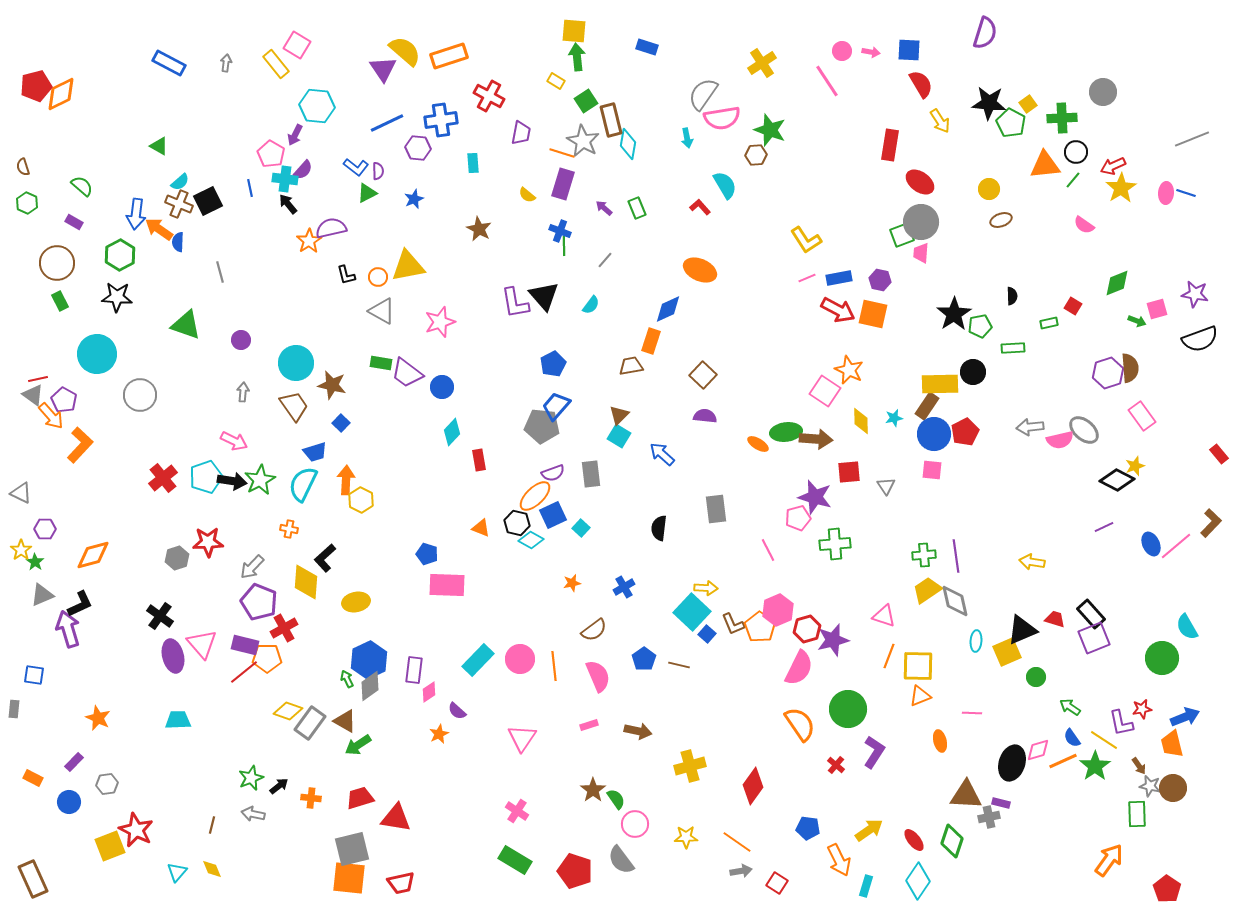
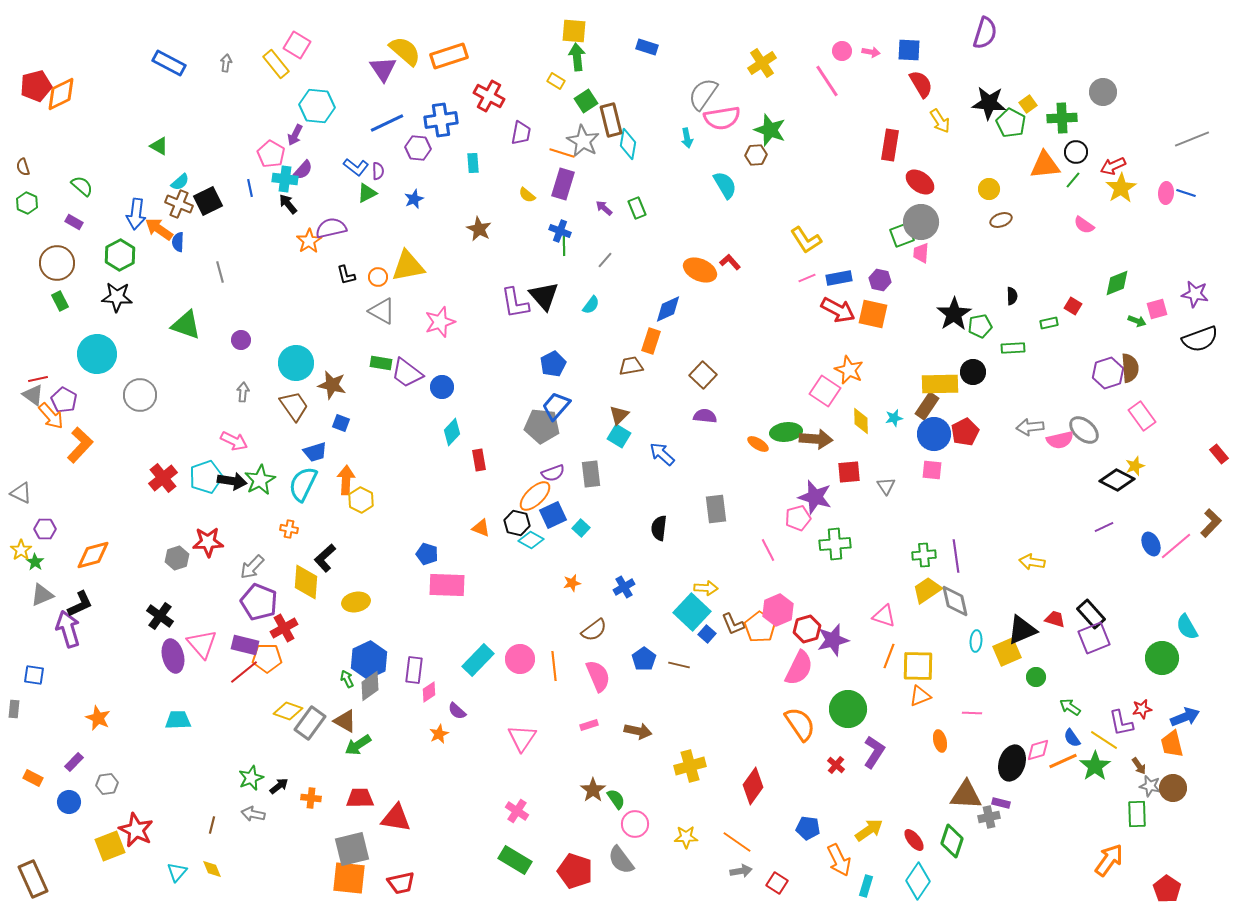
red L-shape at (700, 207): moved 30 px right, 55 px down
blue square at (341, 423): rotated 24 degrees counterclockwise
red trapezoid at (360, 798): rotated 16 degrees clockwise
